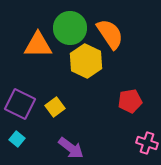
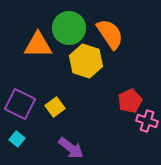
green circle: moved 1 px left
yellow hexagon: rotated 8 degrees counterclockwise
red pentagon: rotated 15 degrees counterclockwise
pink cross: moved 22 px up
